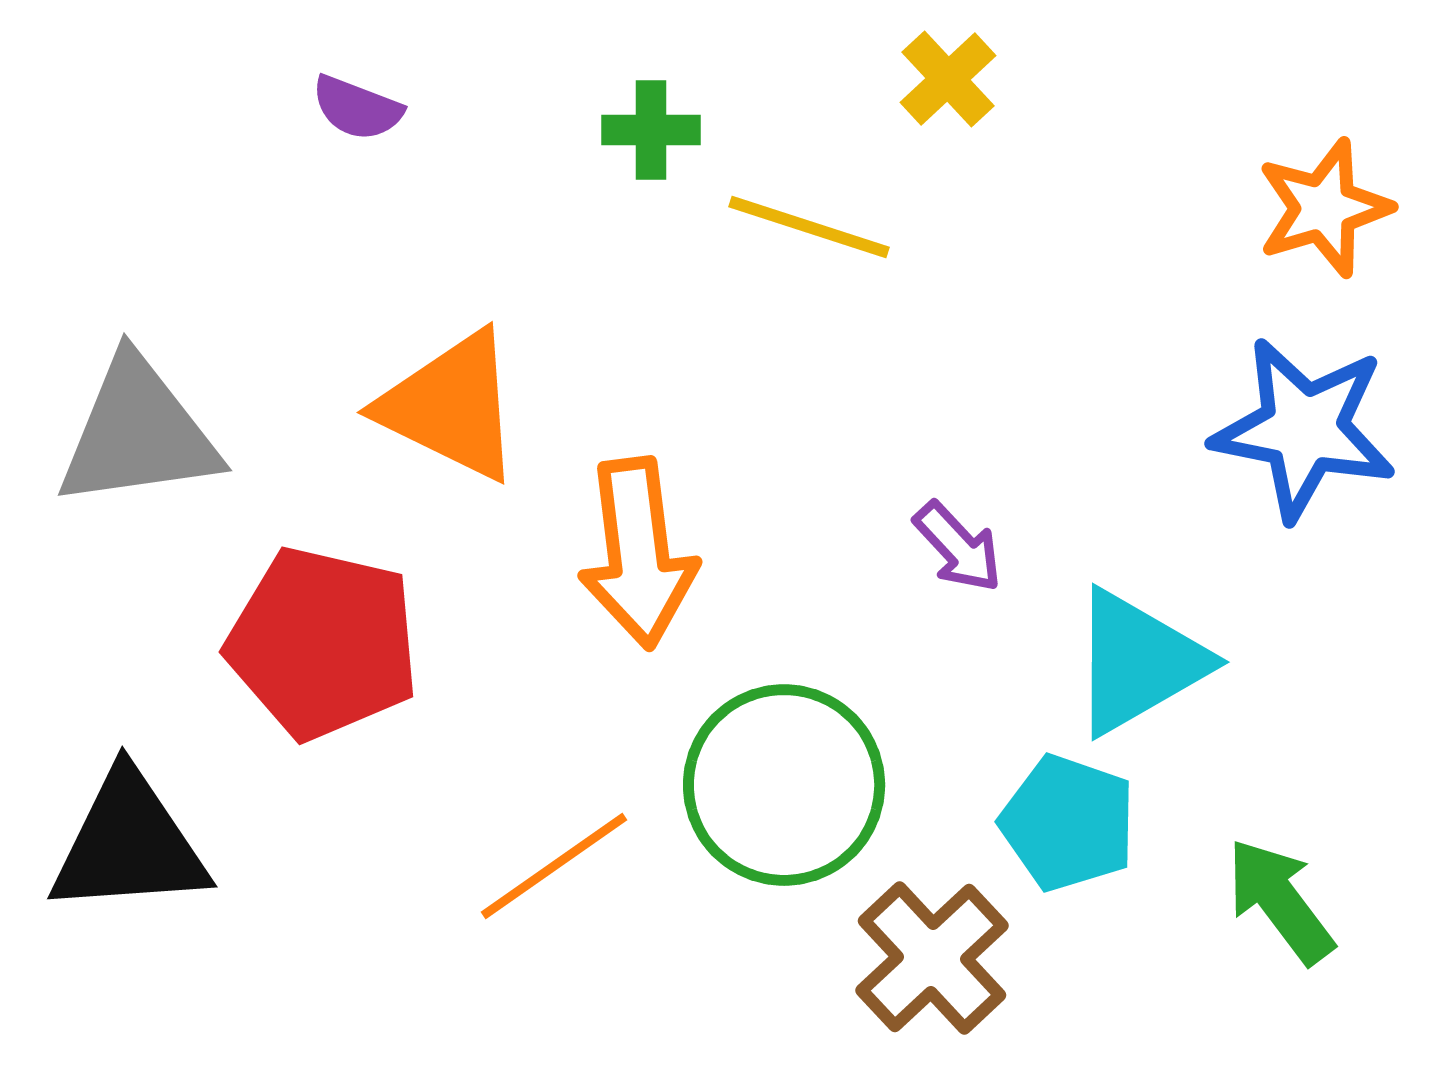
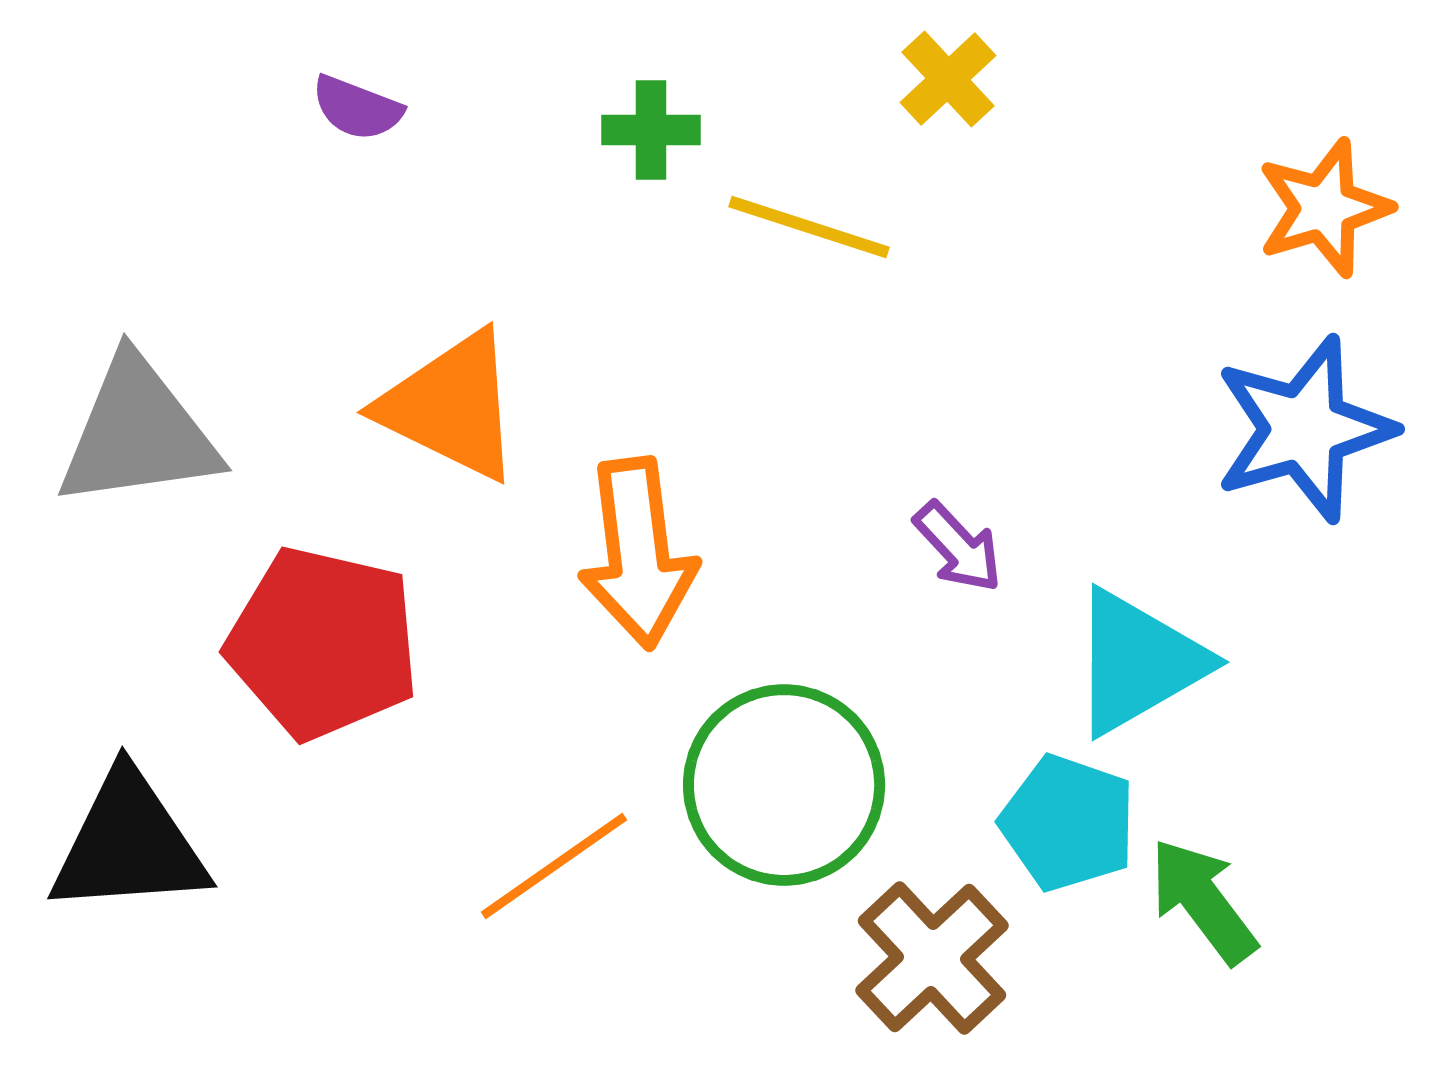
blue star: rotated 27 degrees counterclockwise
green arrow: moved 77 px left
